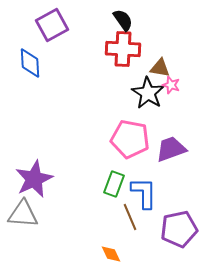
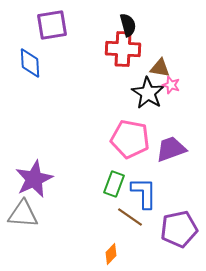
black semicircle: moved 5 px right, 5 px down; rotated 20 degrees clockwise
purple square: rotated 20 degrees clockwise
brown line: rotated 32 degrees counterclockwise
orange diamond: rotated 70 degrees clockwise
